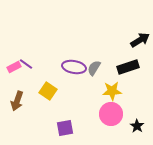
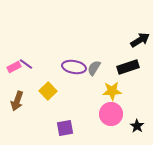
yellow square: rotated 12 degrees clockwise
